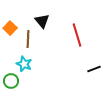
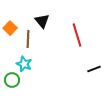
green circle: moved 1 px right, 1 px up
